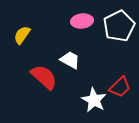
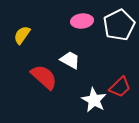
white pentagon: moved 1 px up
